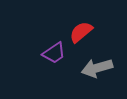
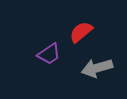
purple trapezoid: moved 5 px left, 1 px down
